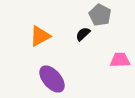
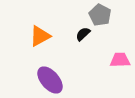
purple ellipse: moved 2 px left, 1 px down
